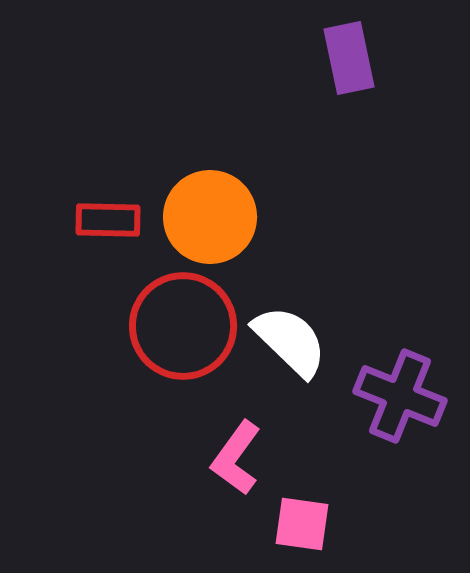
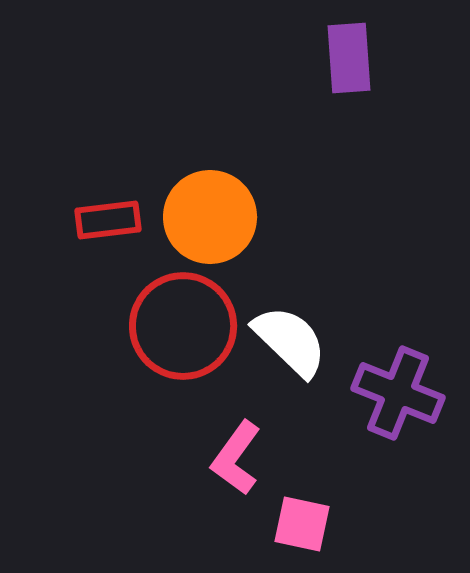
purple rectangle: rotated 8 degrees clockwise
red rectangle: rotated 8 degrees counterclockwise
purple cross: moved 2 px left, 3 px up
pink square: rotated 4 degrees clockwise
